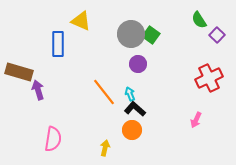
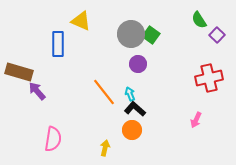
red cross: rotated 12 degrees clockwise
purple arrow: moved 1 px left, 1 px down; rotated 24 degrees counterclockwise
